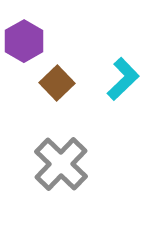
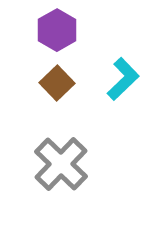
purple hexagon: moved 33 px right, 11 px up
